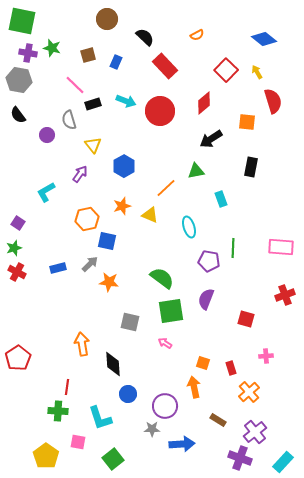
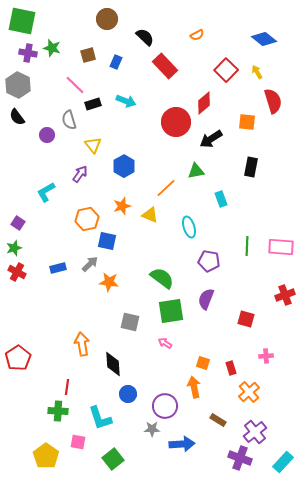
gray hexagon at (19, 80): moved 1 px left, 5 px down; rotated 15 degrees clockwise
red circle at (160, 111): moved 16 px right, 11 px down
black semicircle at (18, 115): moved 1 px left, 2 px down
green line at (233, 248): moved 14 px right, 2 px up
